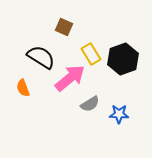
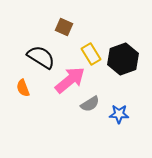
pink arrow: moved 2 px down
